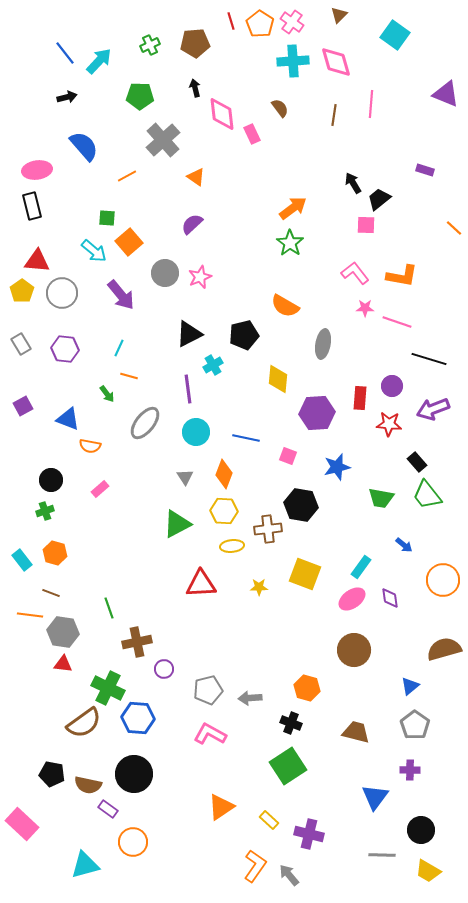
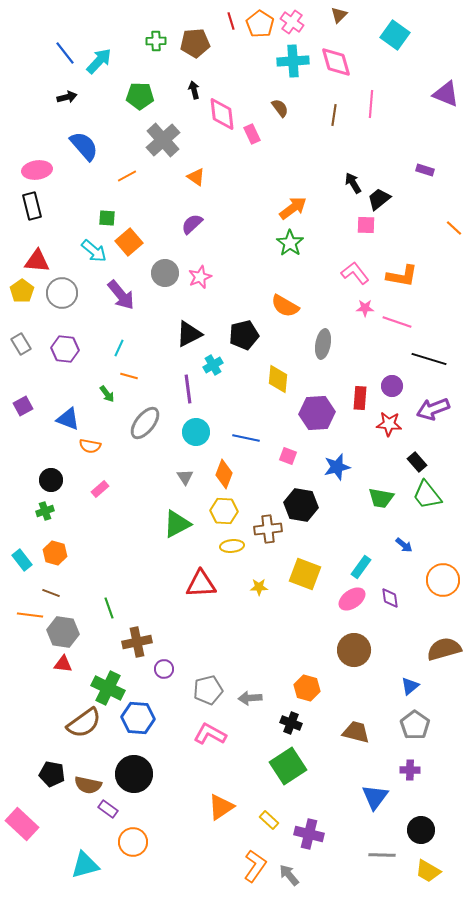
green cross at (150, 45): moved 6 px right, 4 px up; rotated 24 degrees clockwise
black arrow at (195, 88): moved 1 px left, 2 px down
